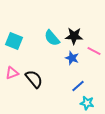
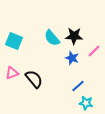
pink line: rotated 72 degrees counterclockwise
cyan star: moved 1 px left
